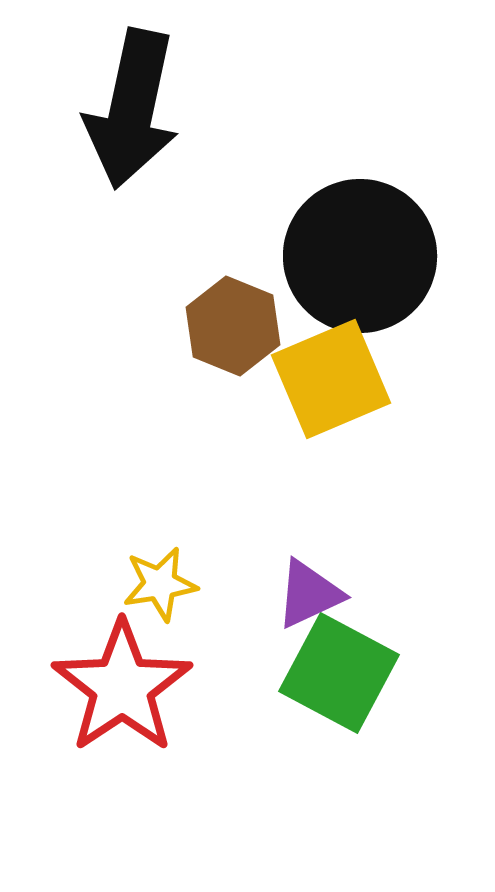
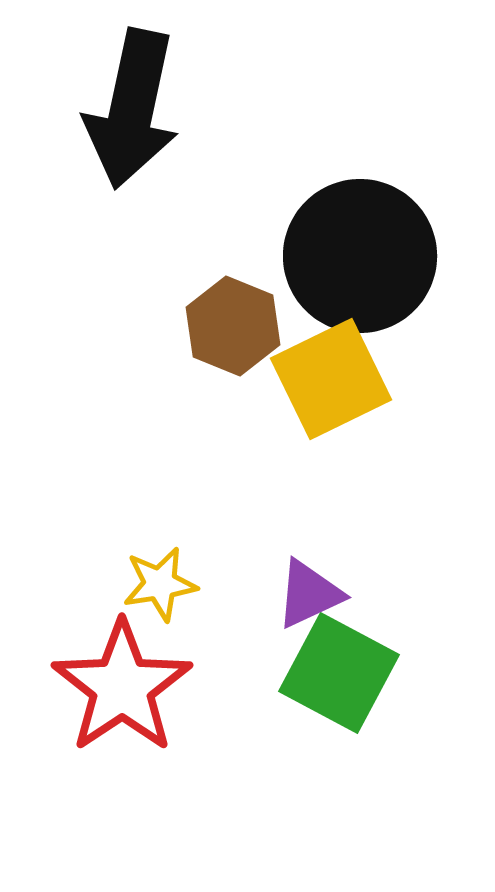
yellow square: rotated 3 degrees counterclockwise
